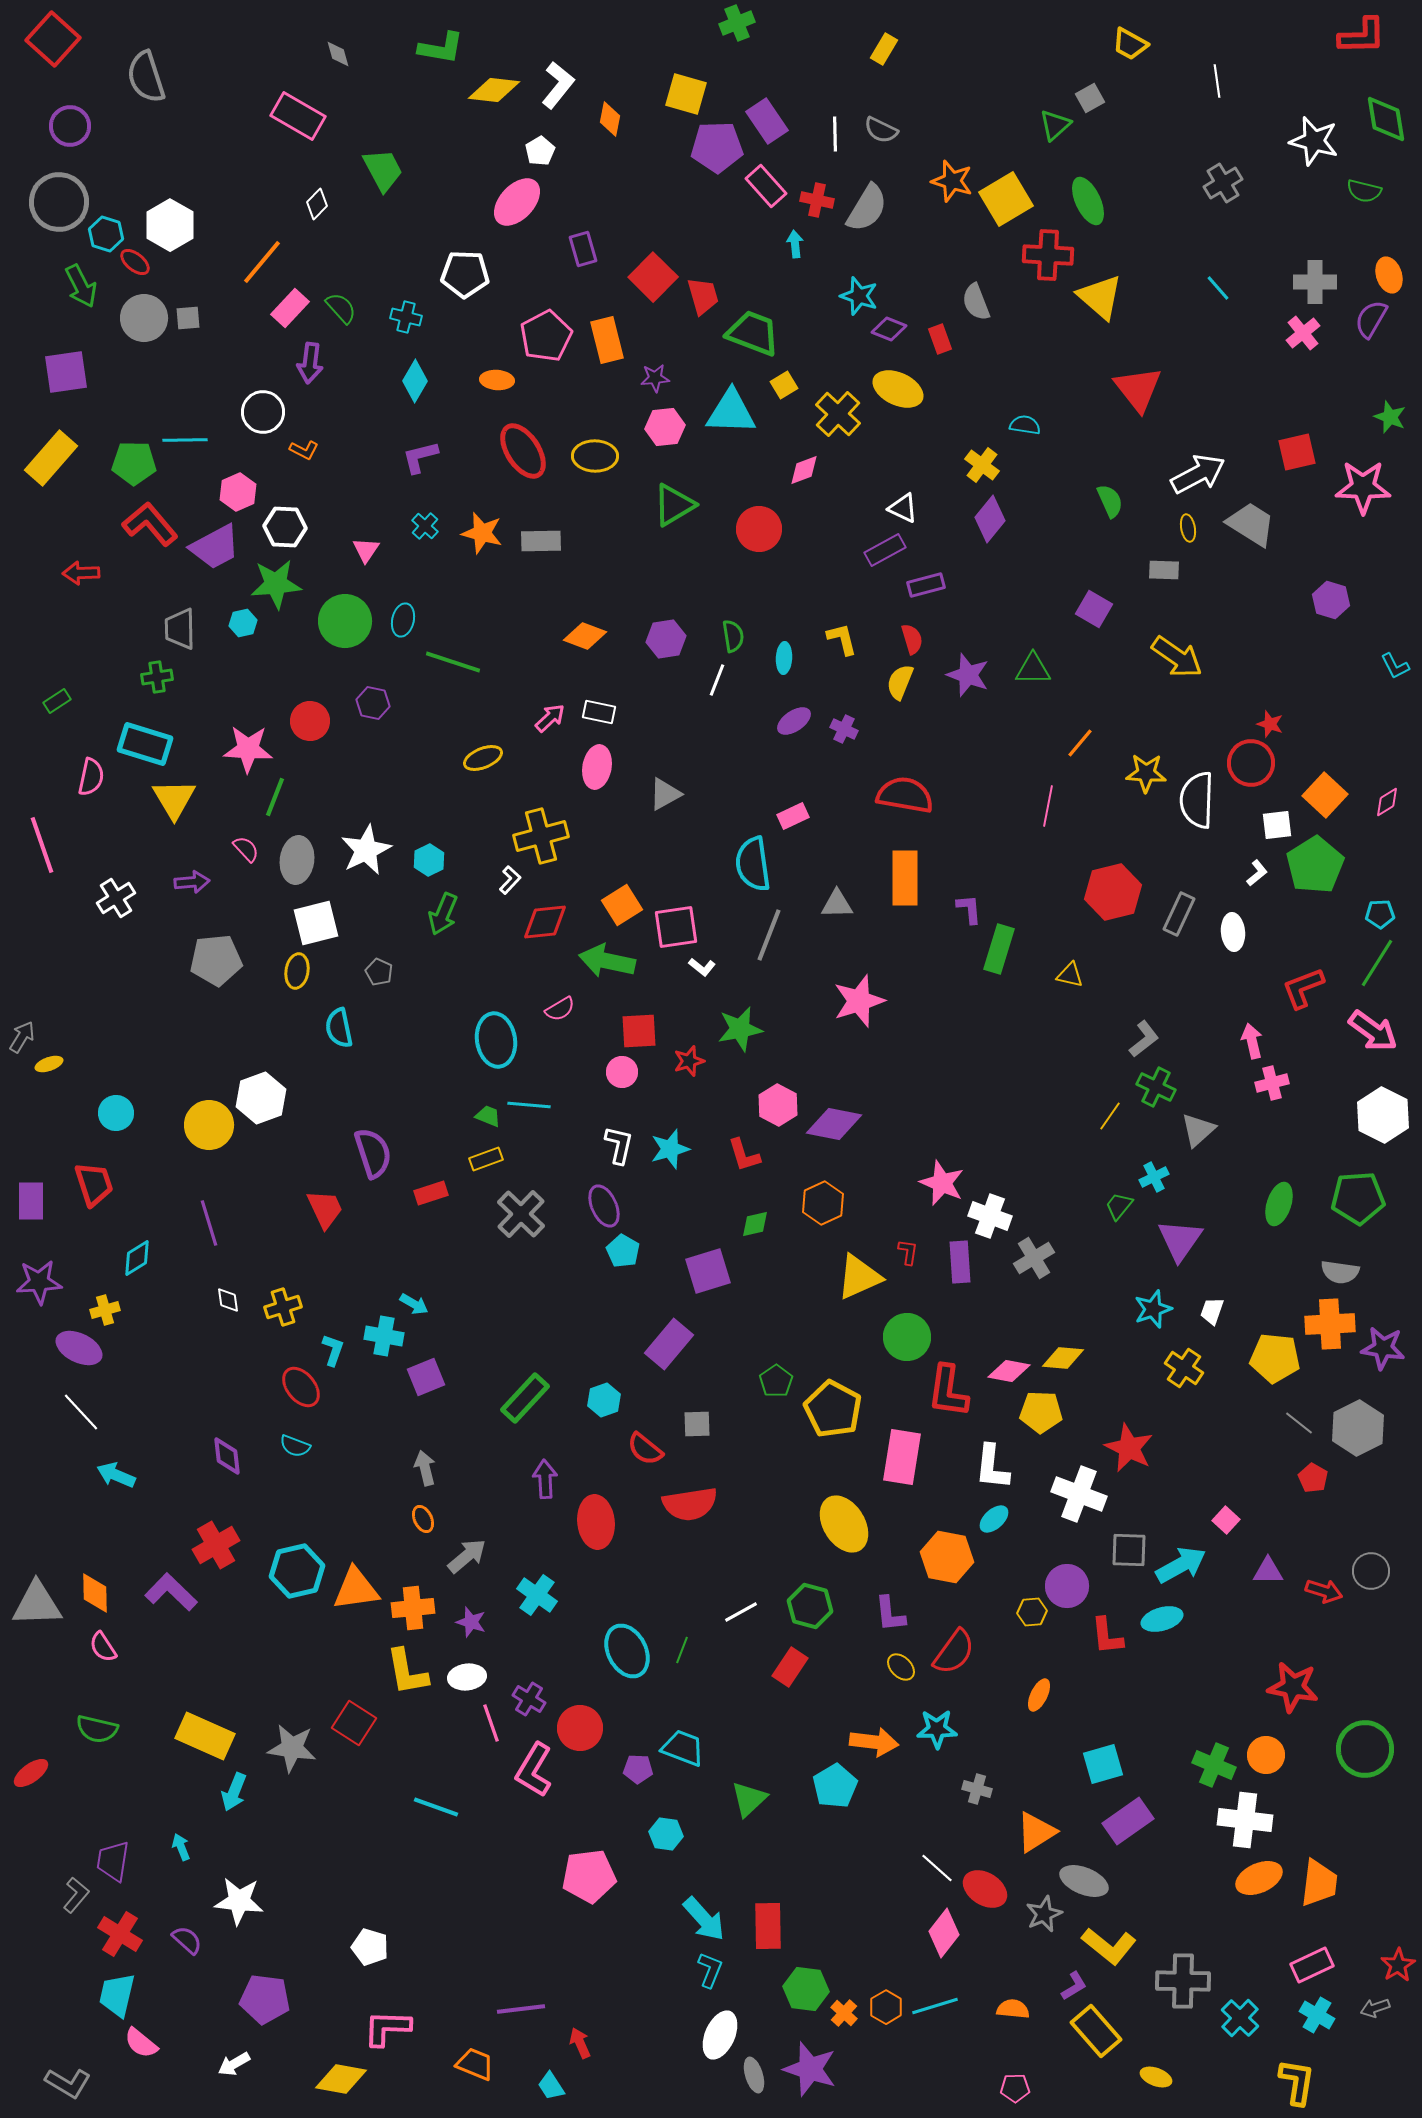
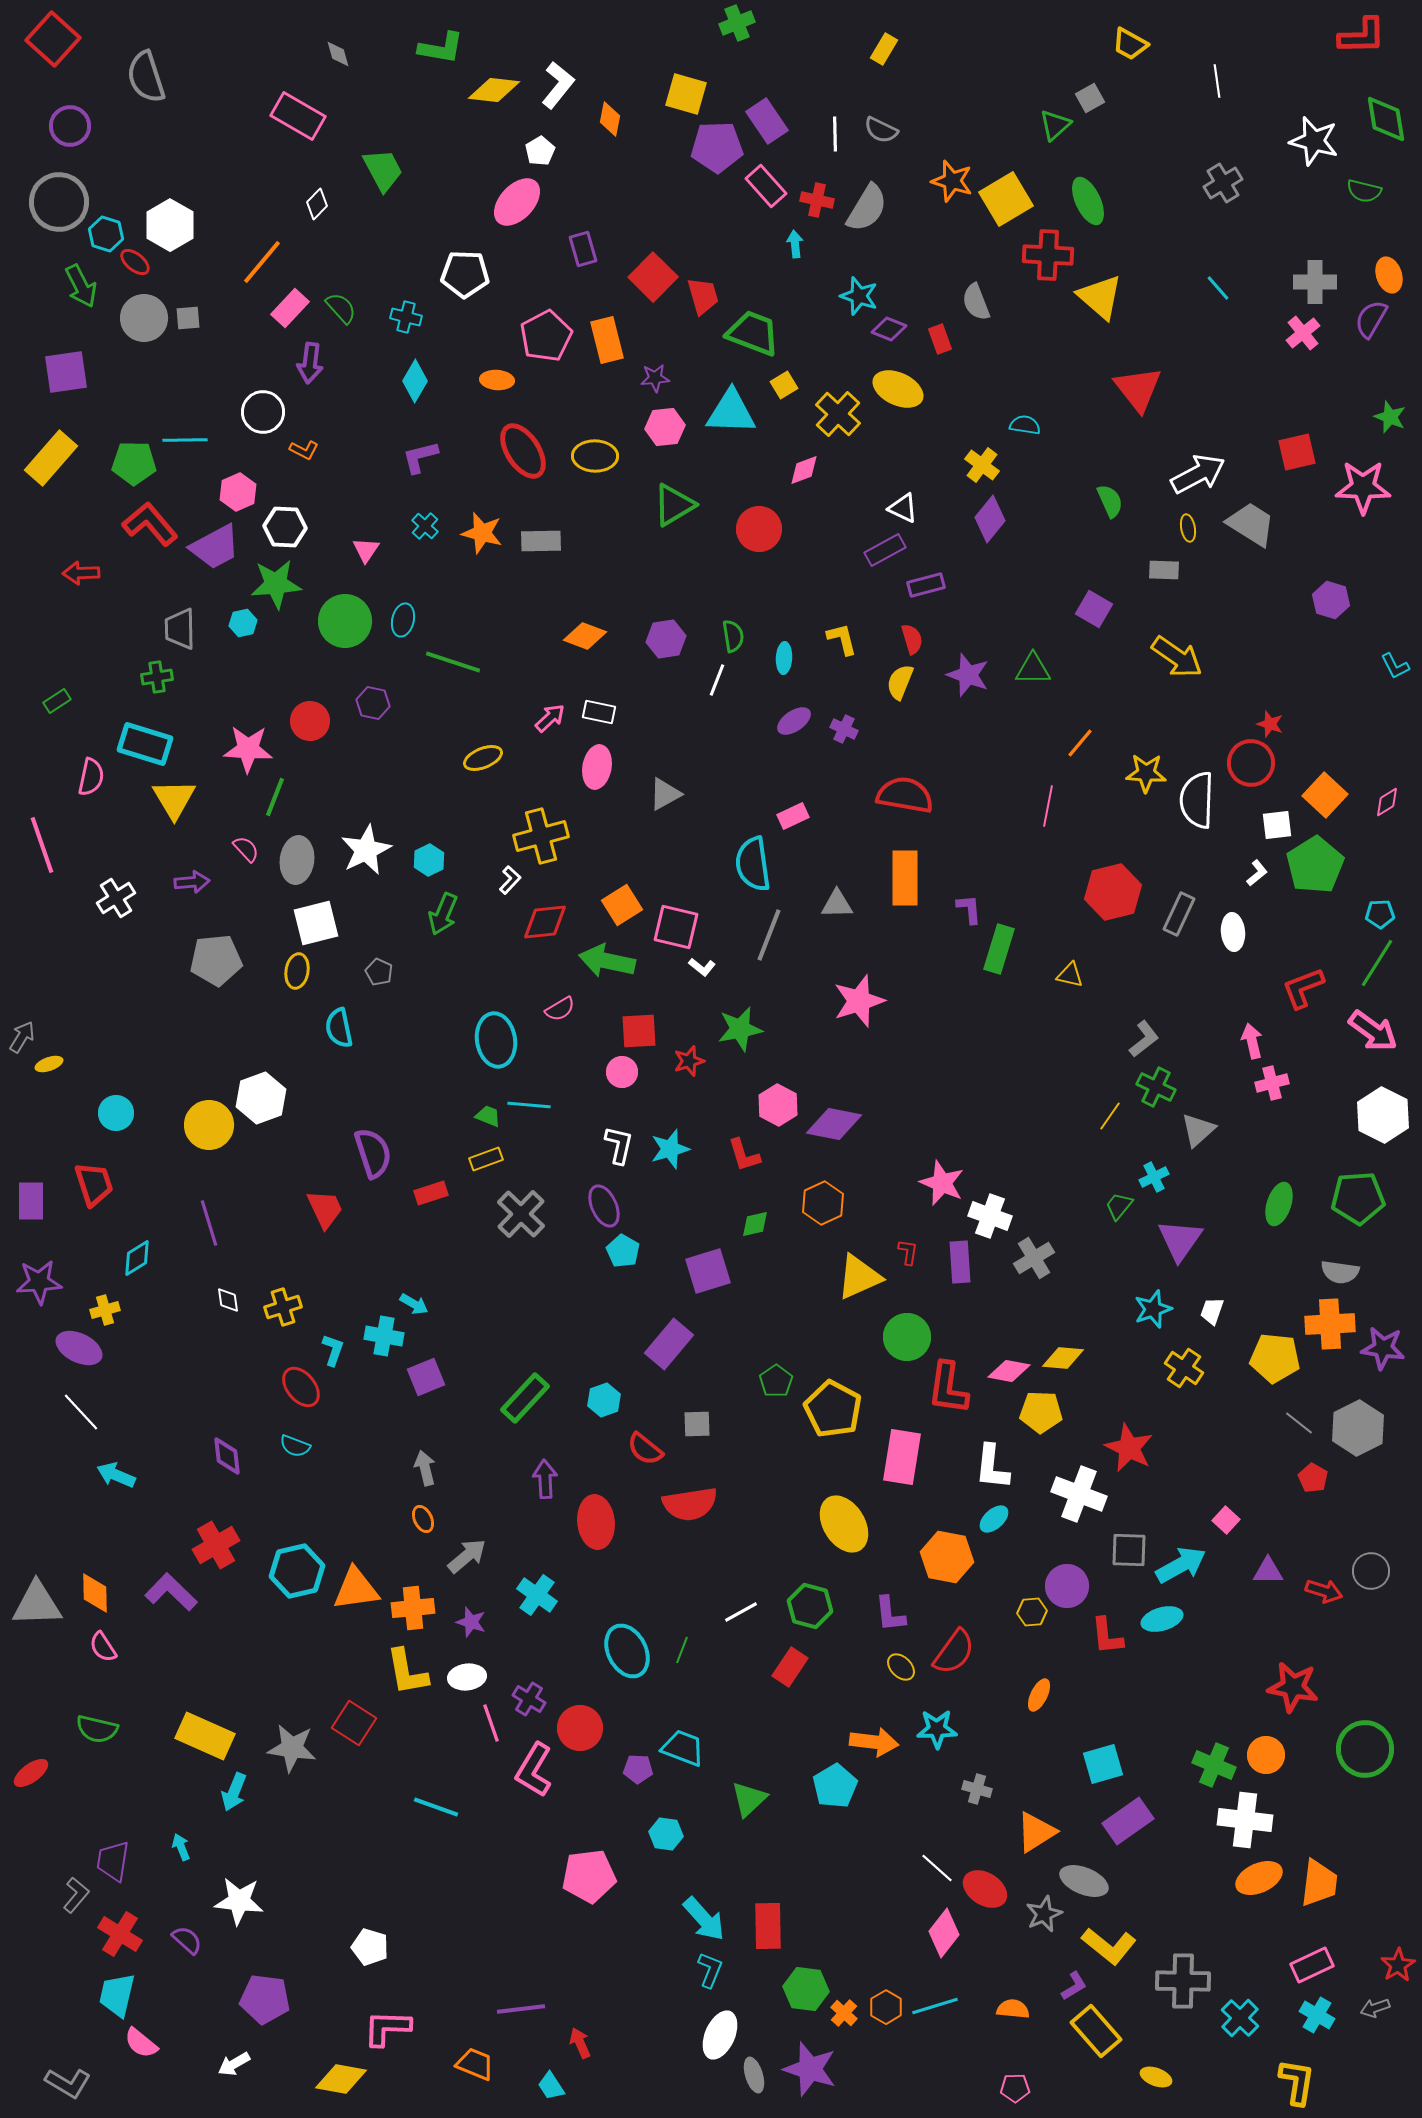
pink square at (676, 927): rotated 21 degrees clockwise
red L-shape at (948, 1391): moved 3 px up
